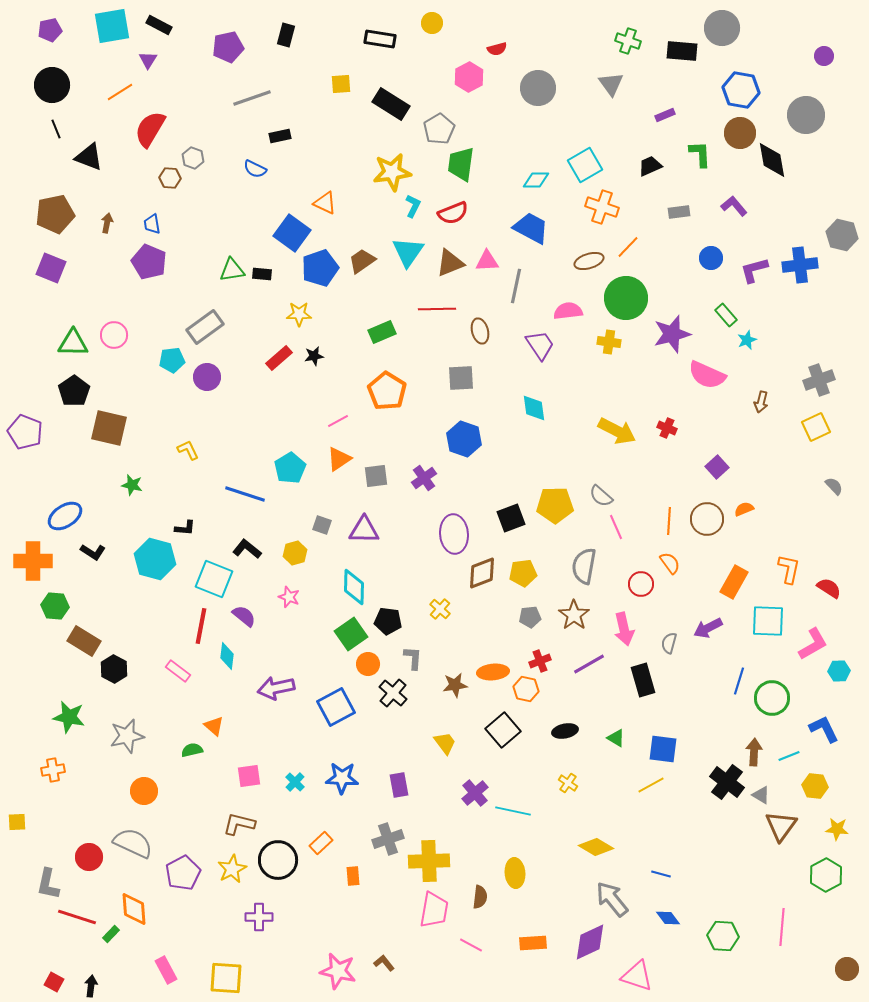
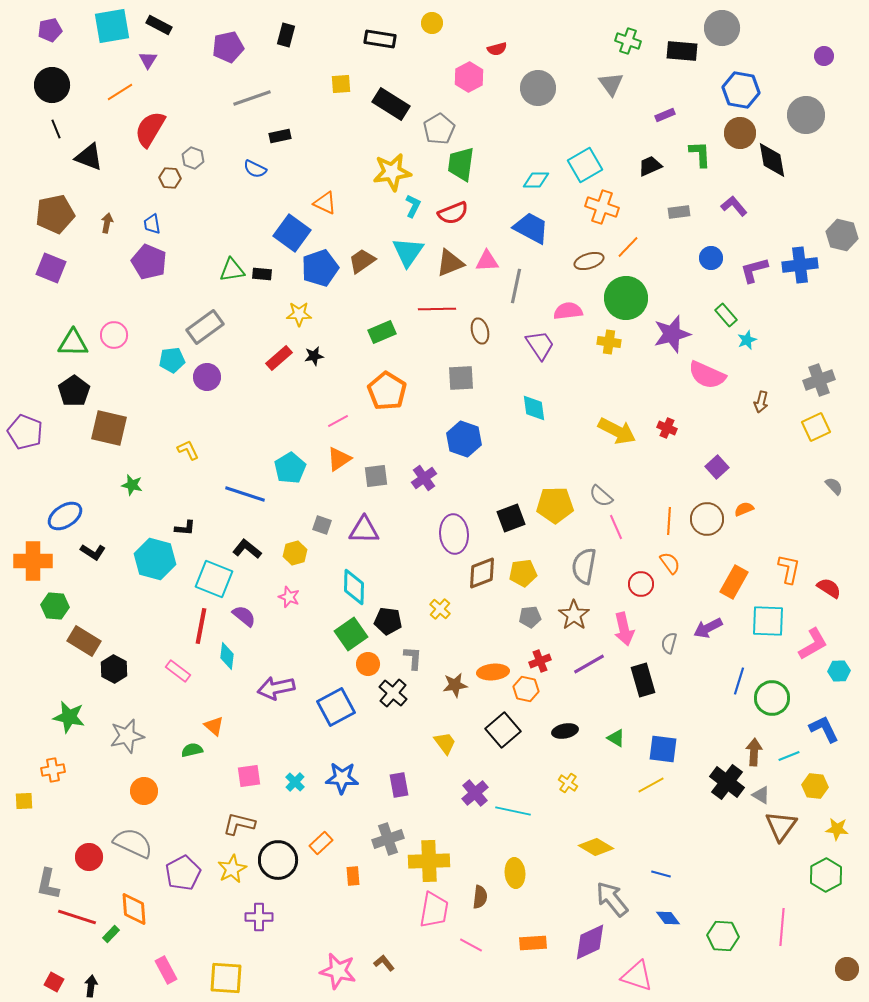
yellow square at (17, 822): moved 7 px right, 21 px up
